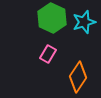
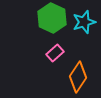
pink rectangle: moved 7 px right, 1 px up; rotated 18 degrees clockwise
